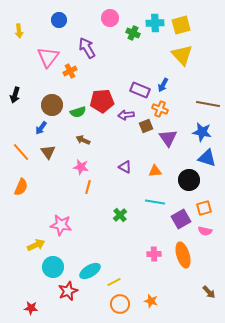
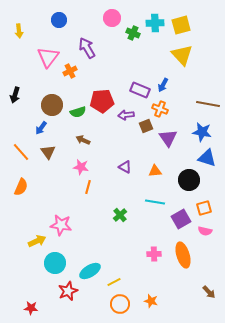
pink circle at (110, 18): moved 2 px right
yellow arrow at (36, 245): moved 1 px right, 4 px up
cyan circle at (53, 267): moved 2 px right, 4 px up
